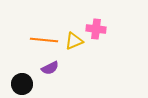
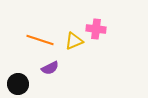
orange line: moved 4 px left; rotated 12 degrees clockwise
black circle: moved 4 px left
